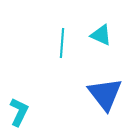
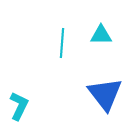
cyan triangle: rotated 25 degrees counterclockwise
cyan L-shape: moved 6 px up
